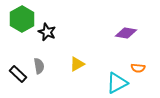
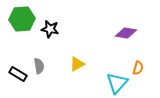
green hexagon: rotated 25 degrees clockwise
black star: moved 3 px right, 3 px up; rotated 12 degrees counterclockwise
orange semicircle: rotated 80 degrees counterclockwise
black rectangle: rotated 12 degrees counterclockwise
cyan triangle: rotated 20 degrees counterclockwise
